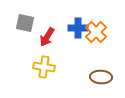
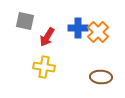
gray square: moved 2 px up
orange cross: moved 2 px right
